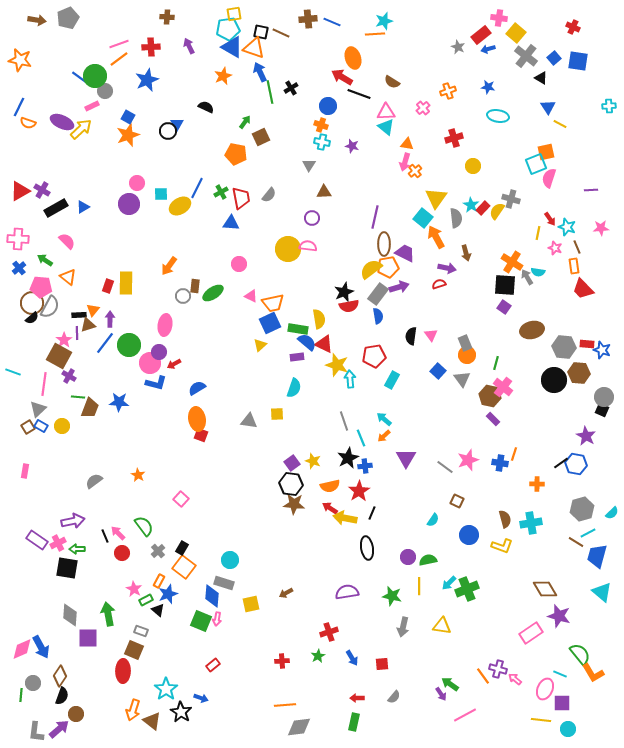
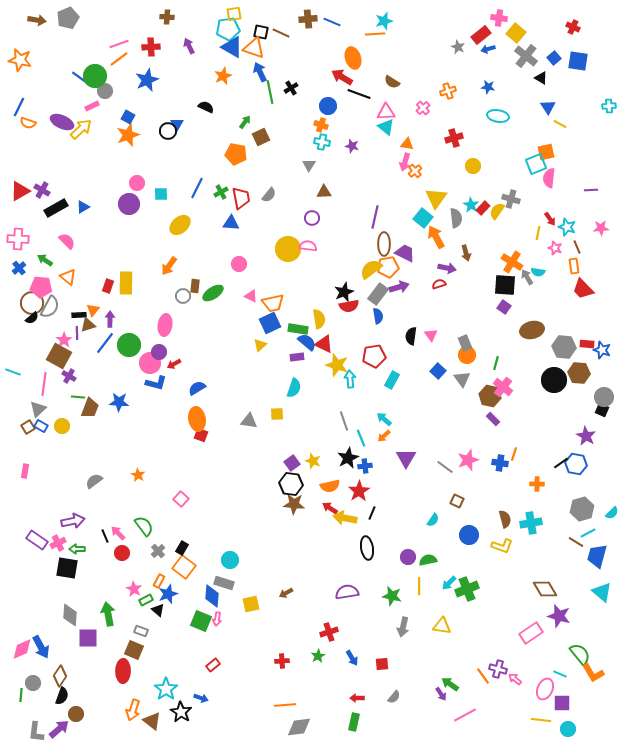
pink semicircle at (549, 178): rotated 12 degrees counterclockwise
yellow ellipse at (180, 206): moved 19 px down; rotated 10 degrees counterclockwise
